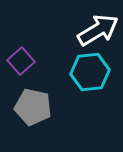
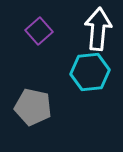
white arrow: moved 1 px up; rotated 54 degrees counterclockwise
purple square: moved 18 px right, 30 px up
